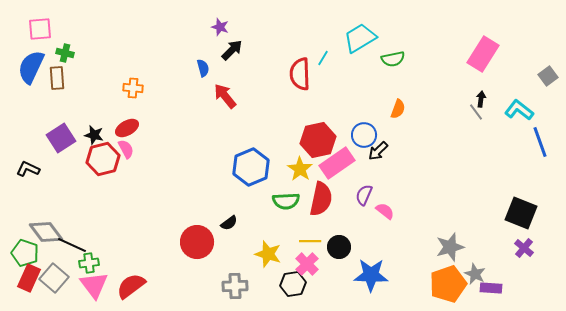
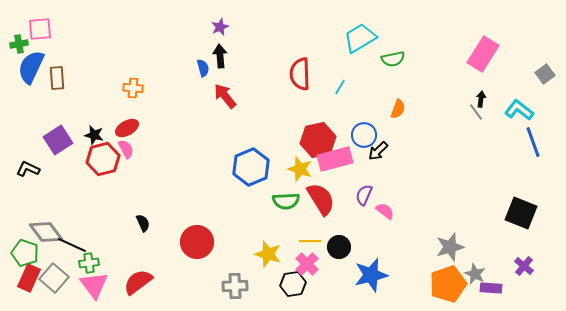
purple star at (220, 27): rotated 30 degrees clockwise
black arrow at (232, 50): moved 12 px left, 6 px down; rotated 50 degrees counterclockwise
green cross at (65, 53): moved 46 px left, 9 px up; rotated 24 degrees counterclockwise
cyan line at (323, 58): moved 17 px right, 29 px down
gray square at (548, 76): moved 3 px left, 2 px up
purple square at (61, 138): moved 3 px left, 2 px down
blue line at (540, 142): moved 7 px left
pink rectangle at (337, 163): moved 2 px left, 4 px up; rotated 20 degrees clockwise
yellow star at (300, 169): rotated 15 degrees counterclockwise
red semicircle at (321, 199): rotated 44 degrees counterclockwise
black semicircle at (229, 223): moved 86 px left; rotated 78 degrees counterclockwise
purple cross at (524, 248): moved 18 px down
blue star at (371, 275): rotated 16 degrees counterclockwise
red semicircle at (131, 286): moved 7 px right, 4 px up
